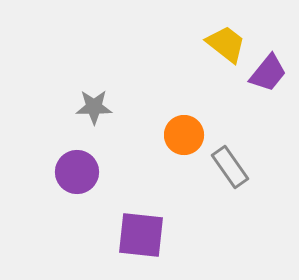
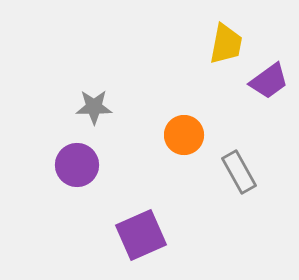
yellow trapezoid: rotated 63 degrees clockwise
purple trapezoid: moved 1 px right, 8 px down; rotated 15 degrees clockwise
gray rectangle: moved 9 px right, 5 px down; rotated 6 degrees clockwise
purple circle: moved 7 px up
purple square: rotated 30 degrees counterclockwise
